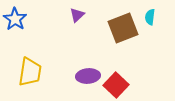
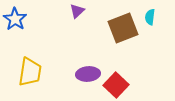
purple triangle: moved 4 px up
purple ellipse: moved 2 px up
